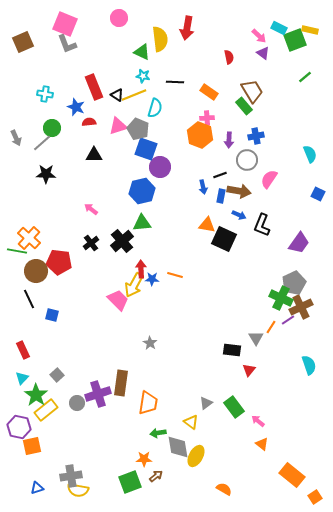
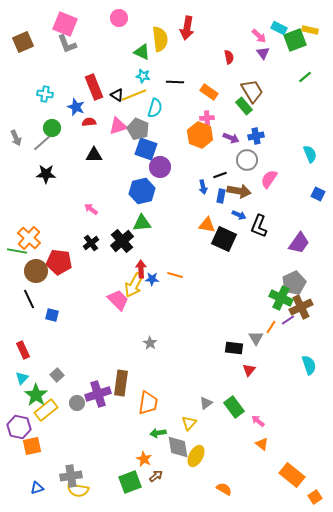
purple triangle at (263, 53): rotated 16 degrees clockwise
purple arrow at (229, 140): moved 2 px right, 2 px up; rotated 70 degrees counterclockwise
black L-shape at (262, 225): moved 3 px left, 1 px down
black rectangle at (232, 350): moved 2 px right, 2 px up
yellow triangle at (191, 422): moved 2 px left, 1 px down; rotated 35 degrees clockwise
orange star at (144, 459): rotated 28 degrees clockwise
